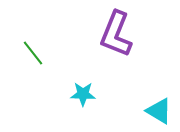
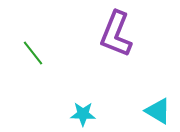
cyan star: moved 20 px down
cyan triangle: moved 1 px left
